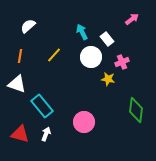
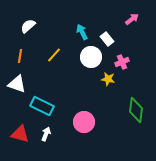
cyan rectangle: rotated 25 degrees counterclockwise
